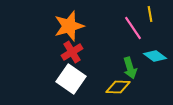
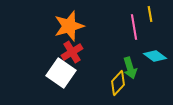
pink line: moved 1 px right, 1 px up; rotated 25 degrees clockwise
white square: moved 10 px left, 6 px up
yellow diamond: moved 4 px up; rotated 50 degrees counterclockwise
